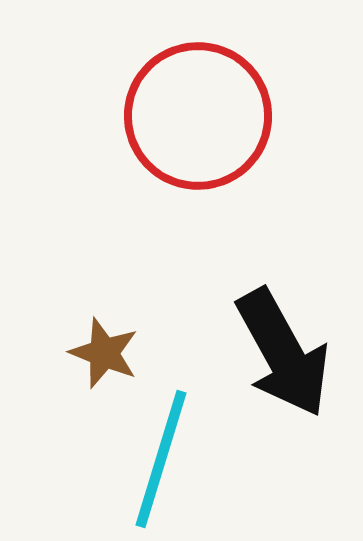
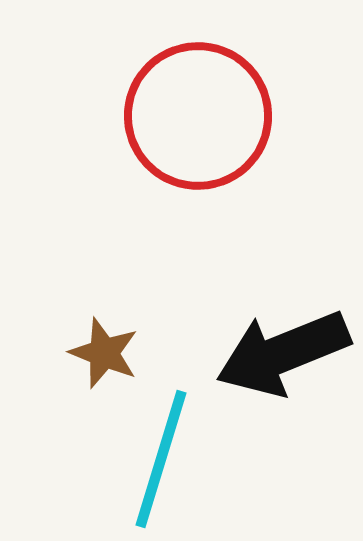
black arrow: rotated 97 degrees clockwise
